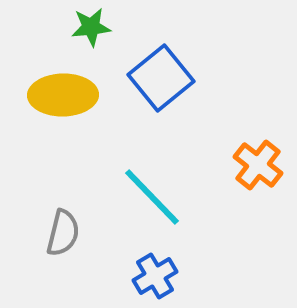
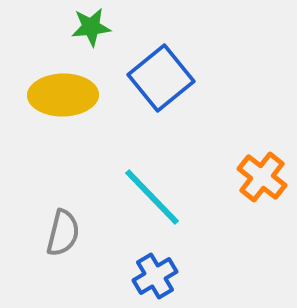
orange cross: moved 4 px right, 12 px down
